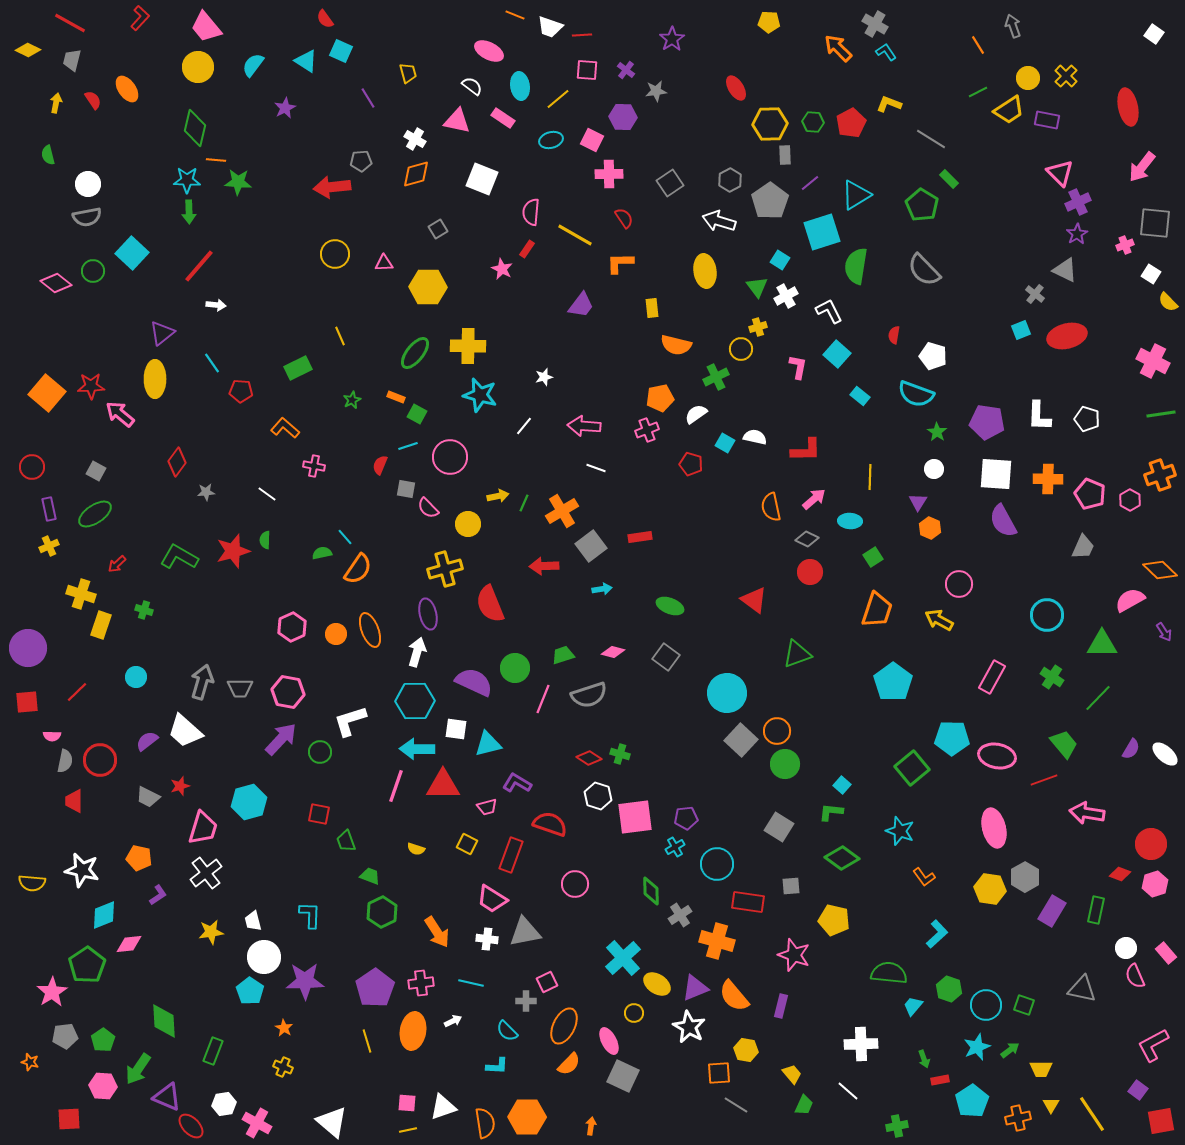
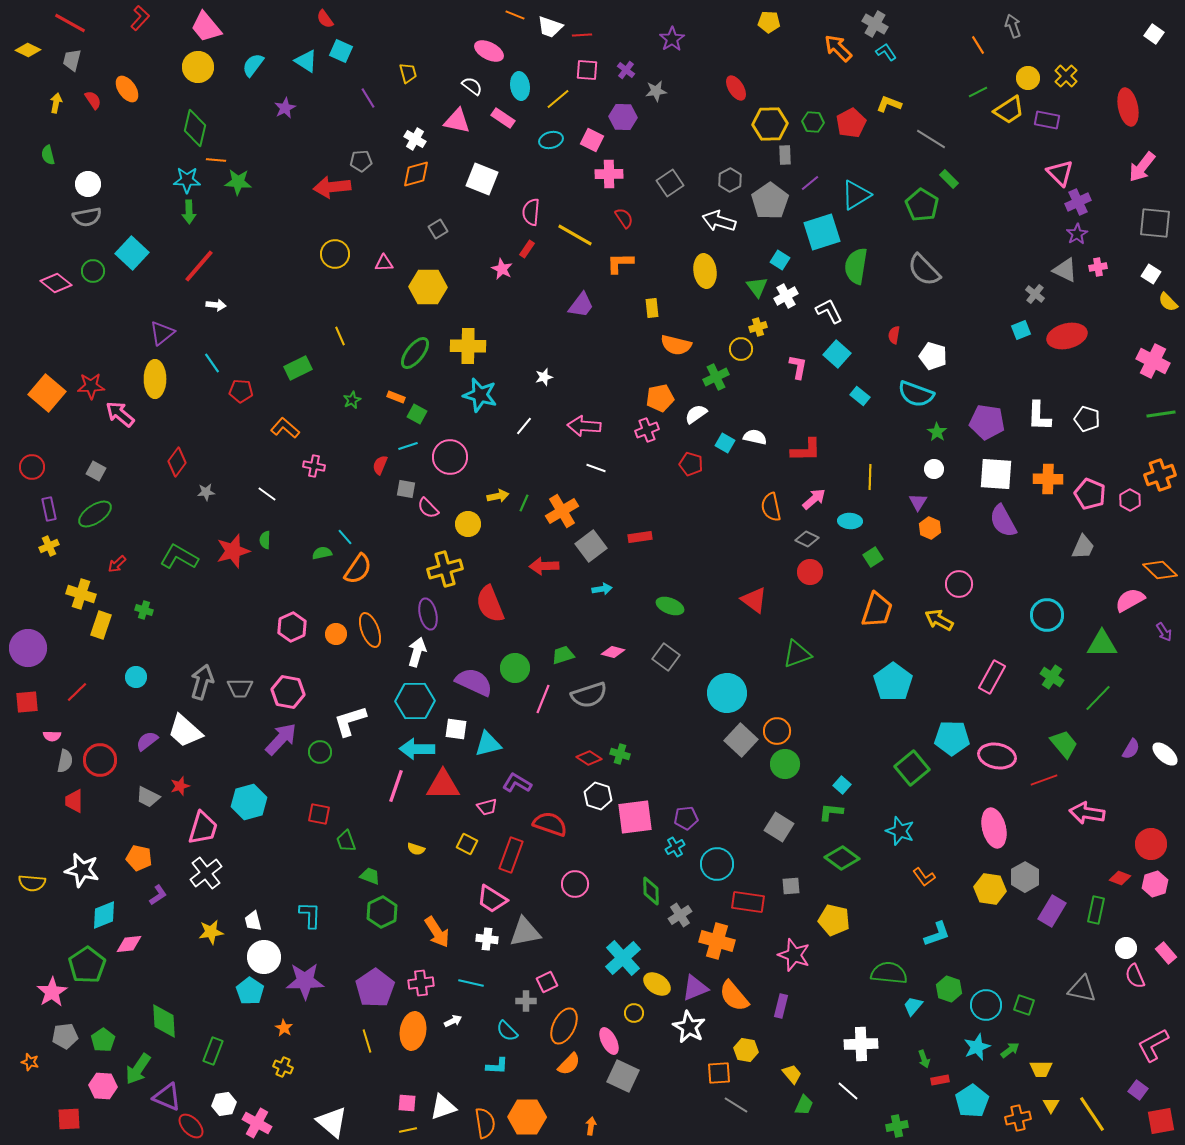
pink cross at (1125, 245): moved 27 px left, 22 px down; rotated 12 degrees clockwise
red diamond at (1120, 874): moved 4 px down
cyan L-shape at (937, 934): rotated 24 degrees clockwise
